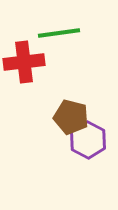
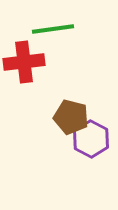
green line: moved 6 px left, 4 px up
purple hexagon: moved 3 px right, 1 px up
